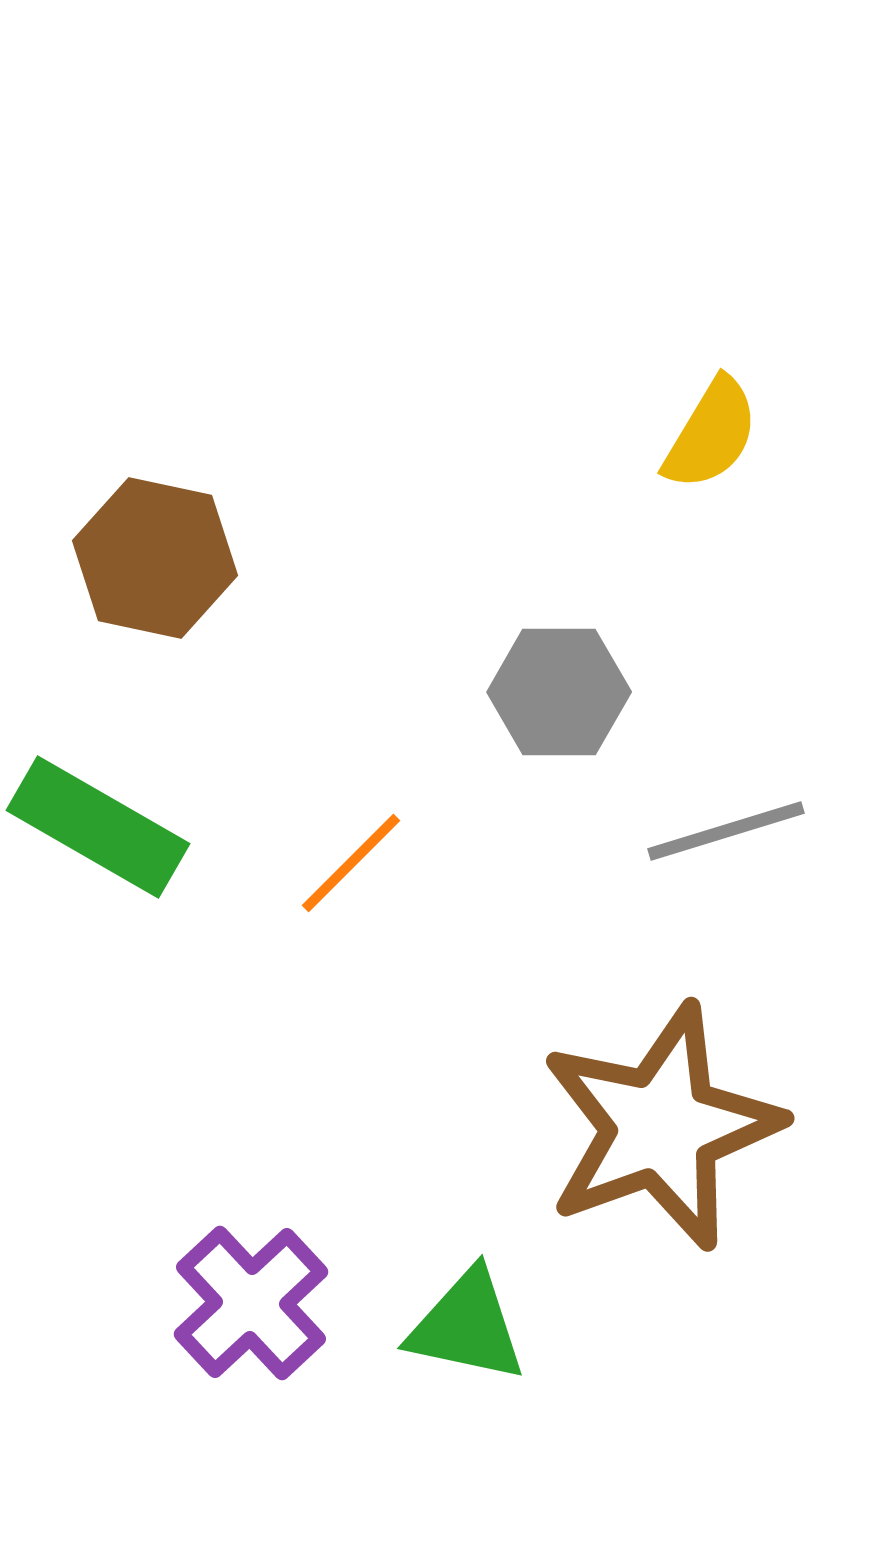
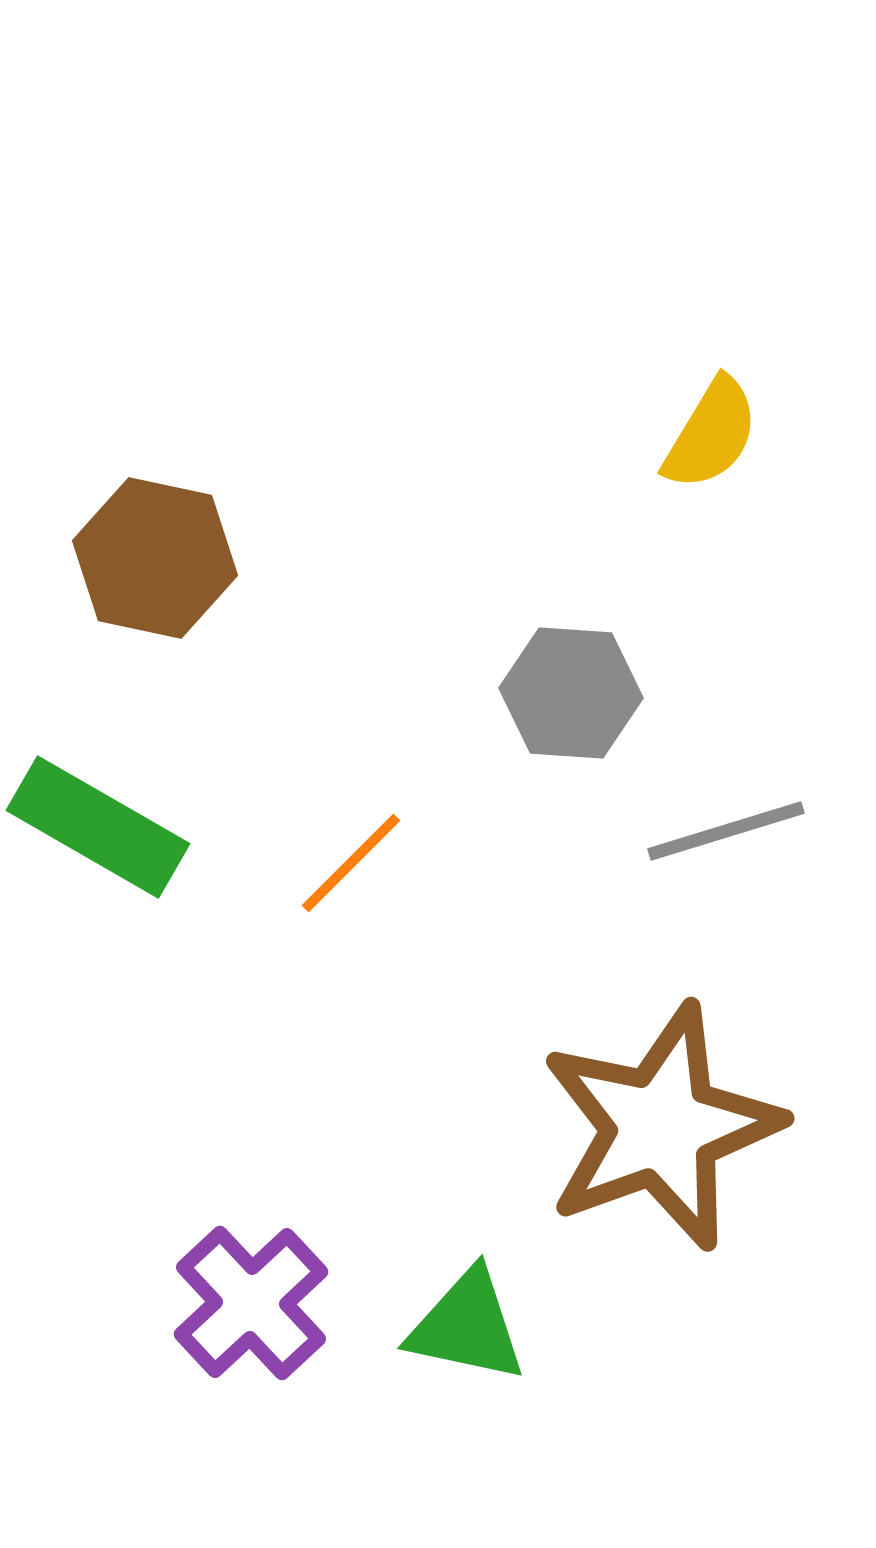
gray hexagon: moved 12 px right, 1 px down; rotated 4 degrees clockwise
